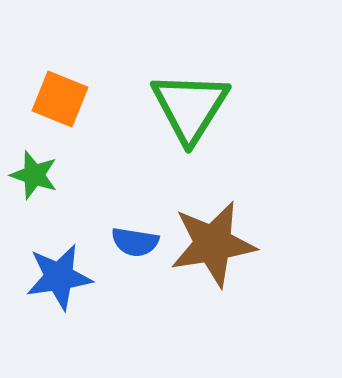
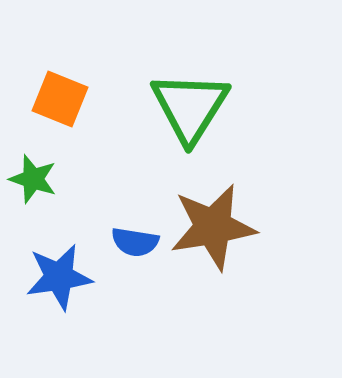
green star: moved 1 px left, 4 px down
brown star: moved 17 px up
